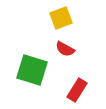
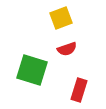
red semicircle: moved 2 px right; rotated 48 degrees counterclockwise
red rectangle: moved 2 px right; rotated 15 degrees counterclockwise
